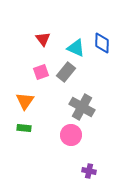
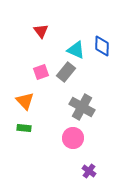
red triangle: moved 2 px left, 8 px up
blue diamond: moved 3 px down
cyan triangle: moved 2 px down
orange triangle: rotated 18 degrees counterclockwise
pink circle: moved 2 px right, 3 px down
purple cross: rotated 24 degrees clockwise
